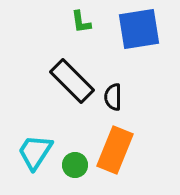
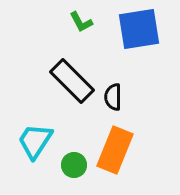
green L-shape: rotated 20 degrees counterclockwise
cyan trapezoid: moved 11 px up
green circle: moved 1 px left
